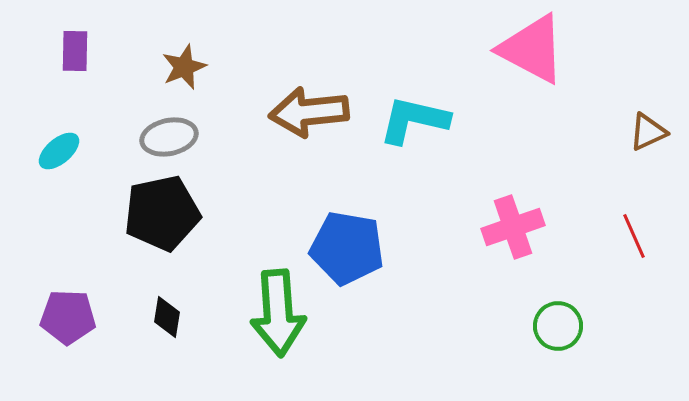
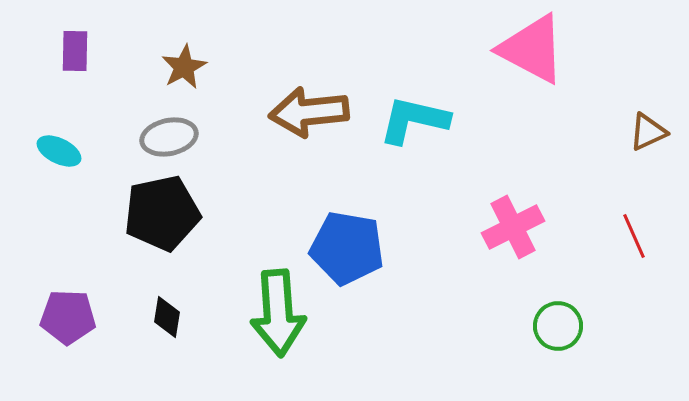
brown star: rotated 6 degrees counterclockwise
cyan ellipse: rotated 66 degrees clockwise
pink cross: rotated 8 degrees counterclockwise
